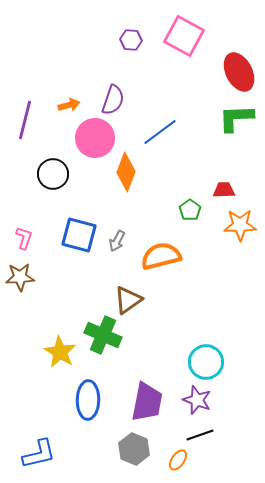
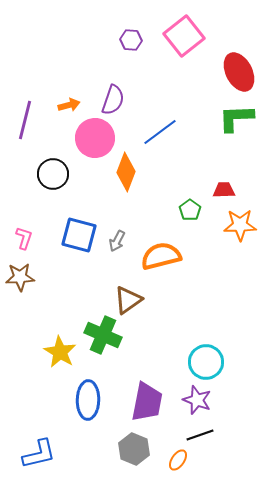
pink square: rotated 24 degrees clockwise
